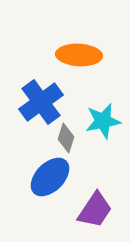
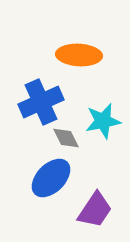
blue cross: rotated 12 degrees clockwise
gray diamond: rotated 44 degrees counterclockwise
blue ellipse: moved 1 px right, 1 px down
